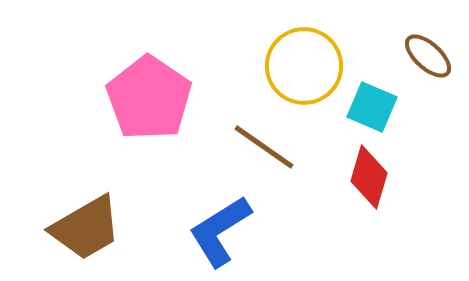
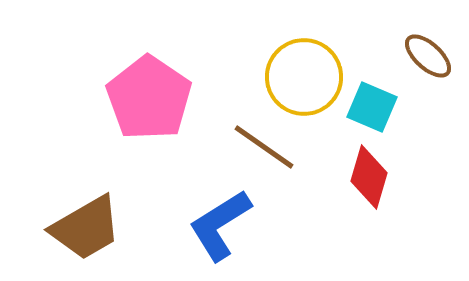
yellow circle: moved 11 px down
blue L-shape: moved 6 px up
